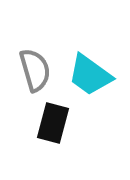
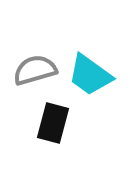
gray semicircle: rotated 90 degrees counterclockwise
